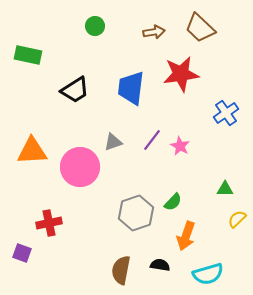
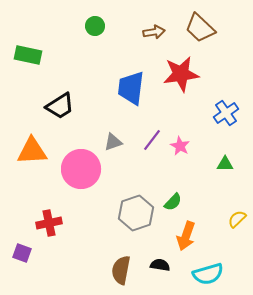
black trapezoid: moved 15 px left, 16 px down
pink circle: moved 1 px right, 2 px down
green triangle: moved 25 px up
